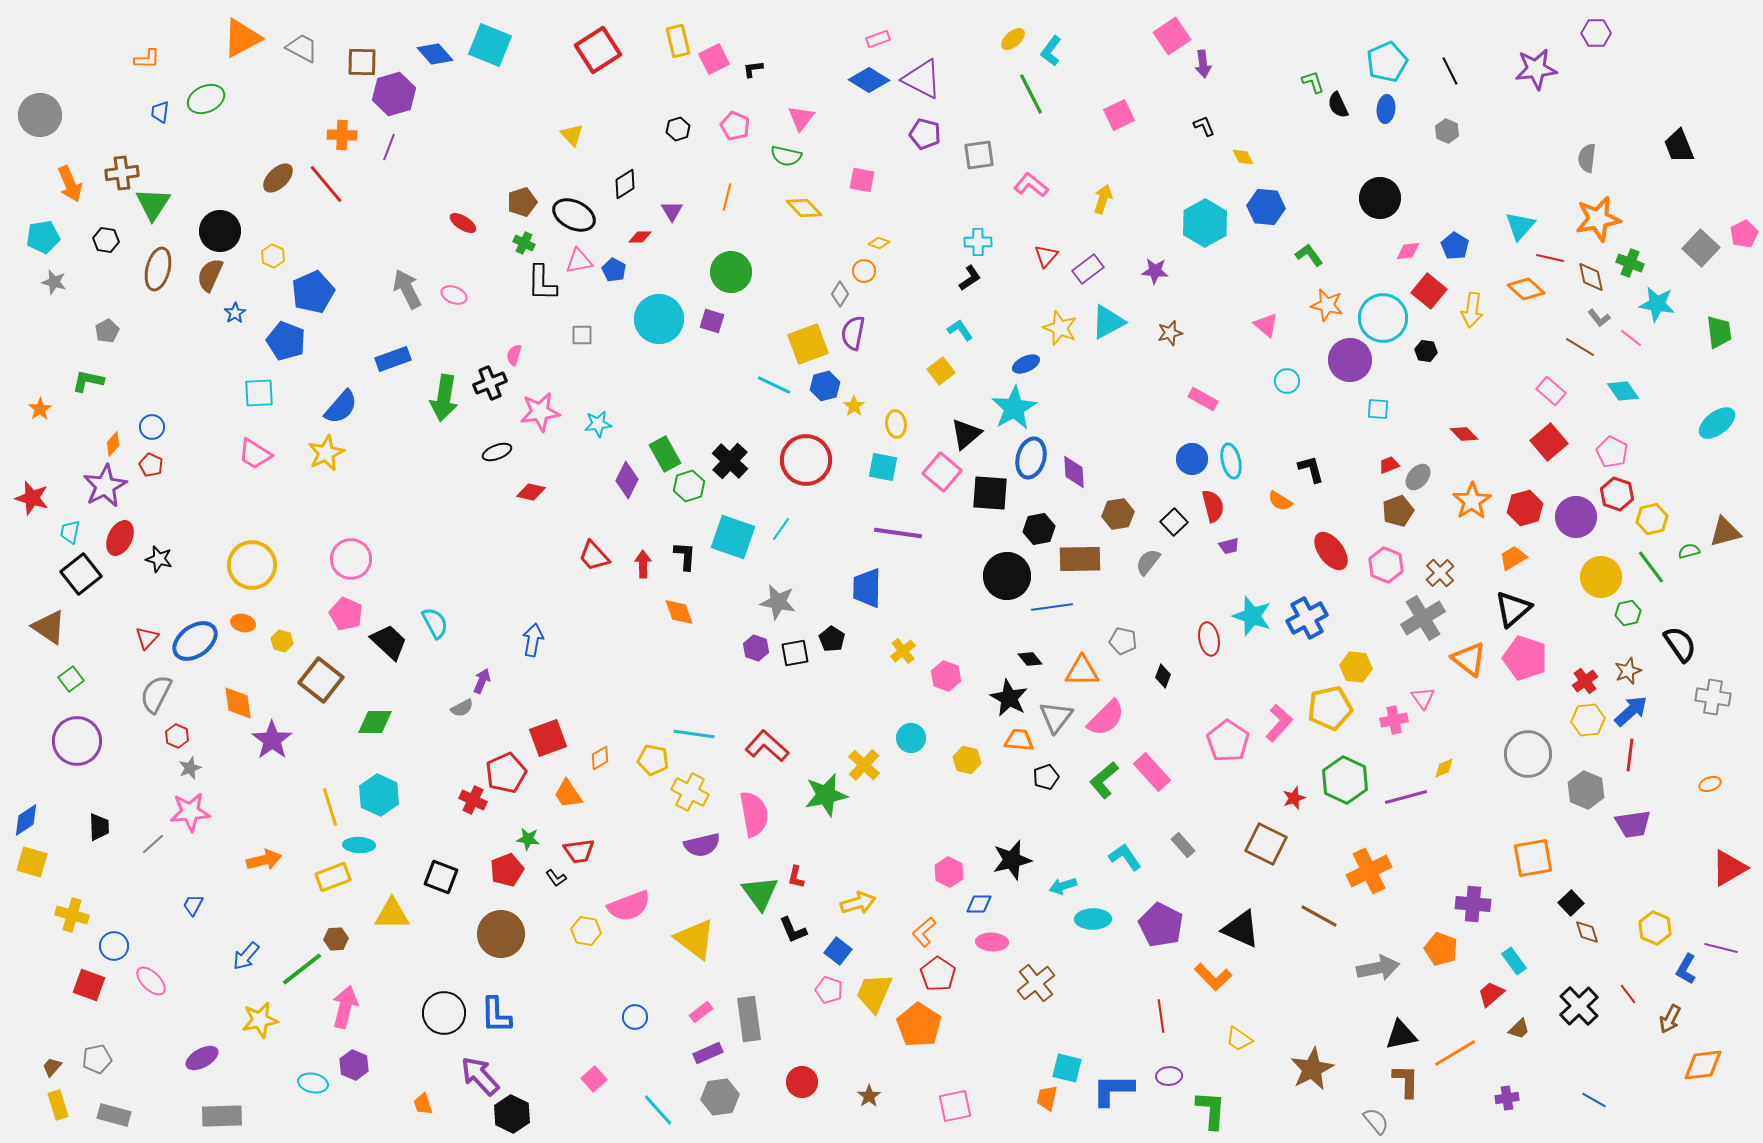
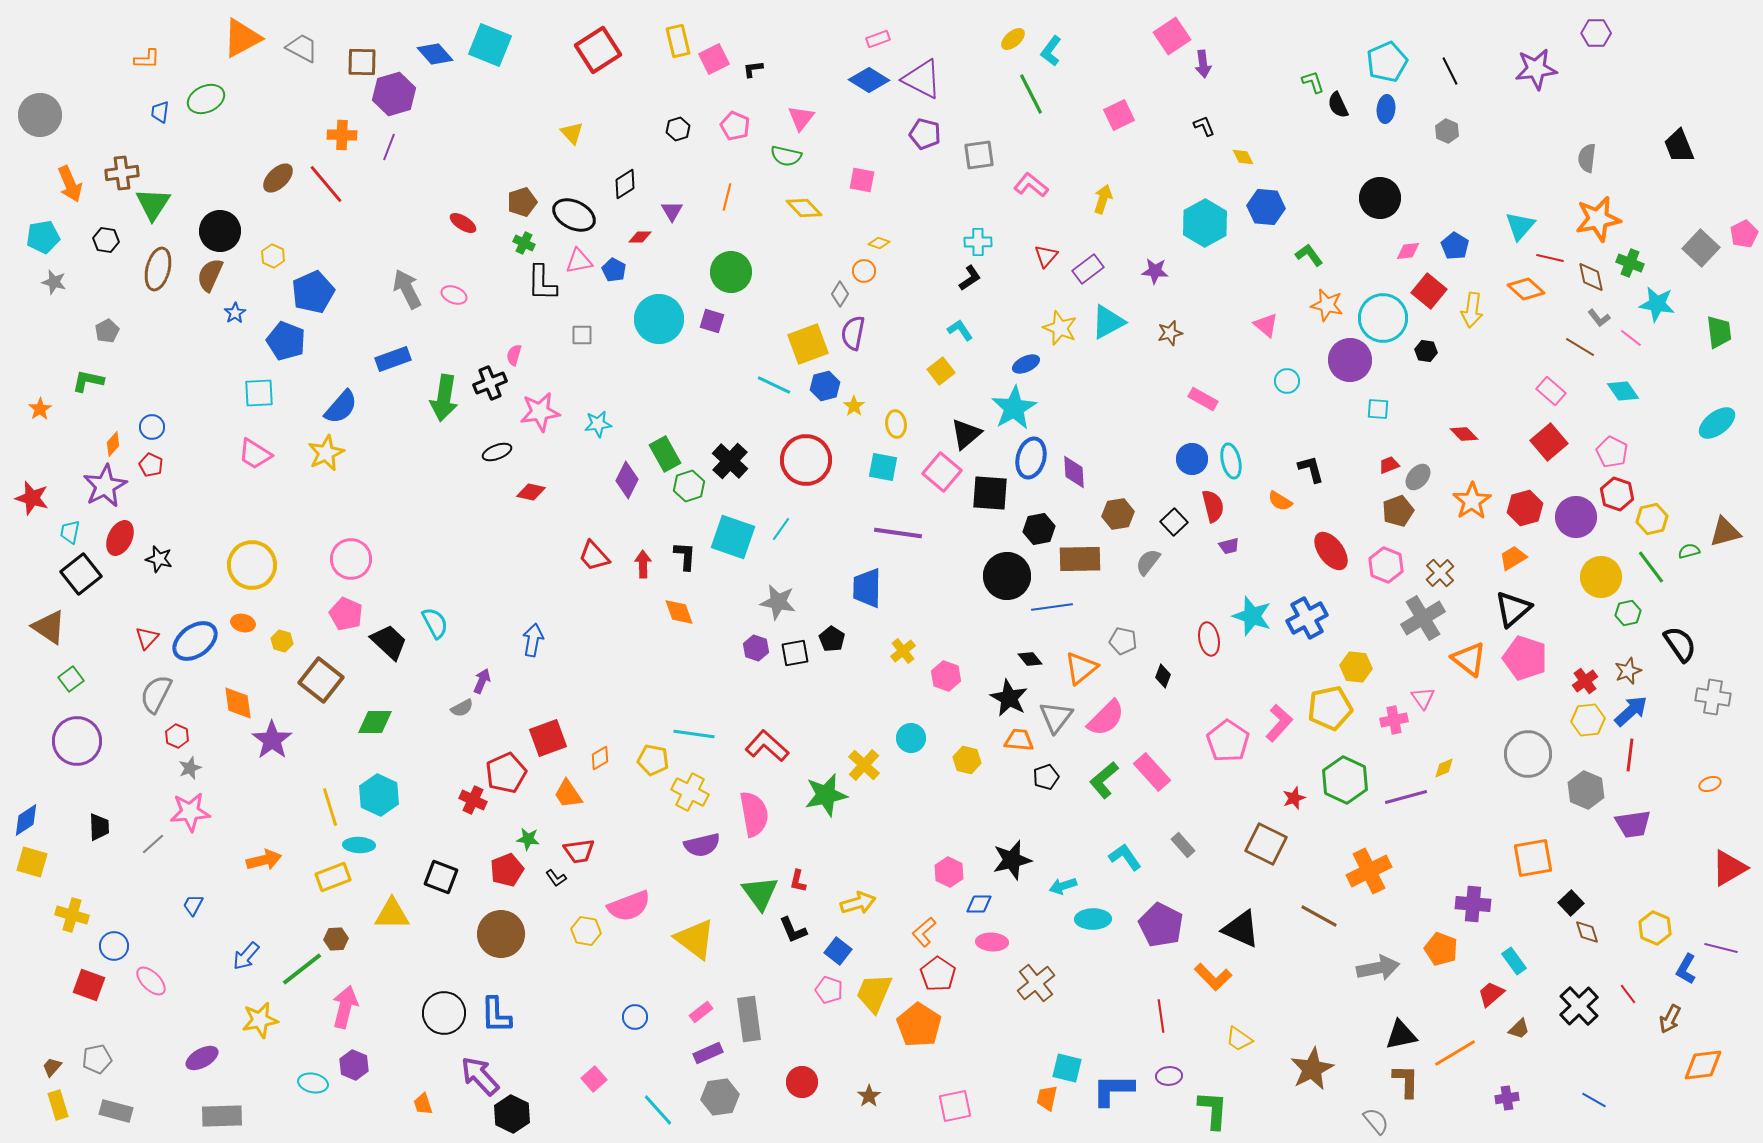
yellow triangle at (572, 135): moved 2 px up
orange triangle at (1082, 671): moved 1 px left, 3 px up; rotated 39 degrees counterclockwise
red L-shape at (796, 877): moved 2 px right, 4 px down
green L-shape at (1211, 1110): moved 2 px right
gray rectangle at (114, 1115): moved 2 px right, 4 px up
